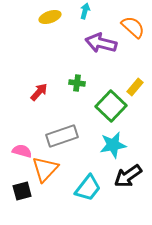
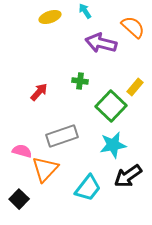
cyan arrow: rotated 49 degrees counterclockwise
green cross: moved 3 px right, 2 px up
black square: moved 3 px left, 8 px down; rotated 30 degrees counterclockwise
